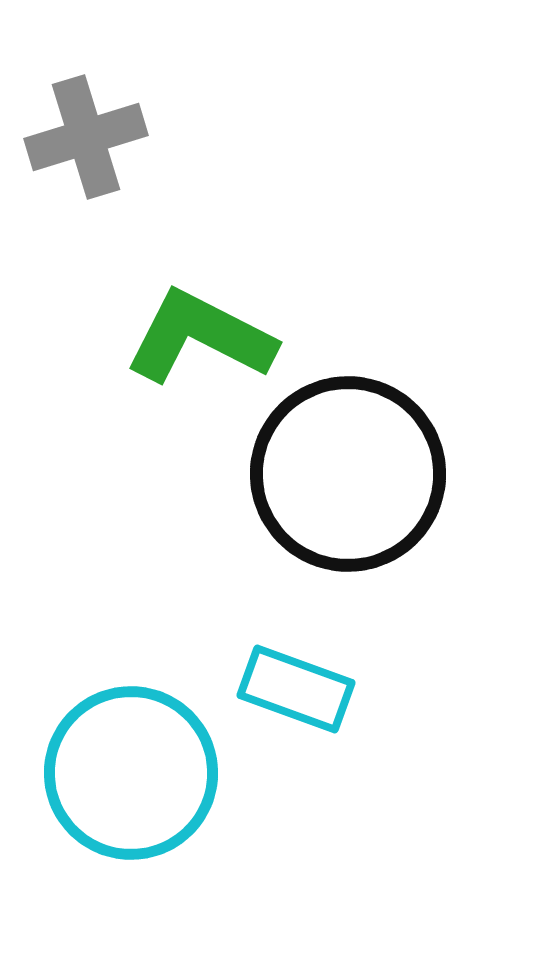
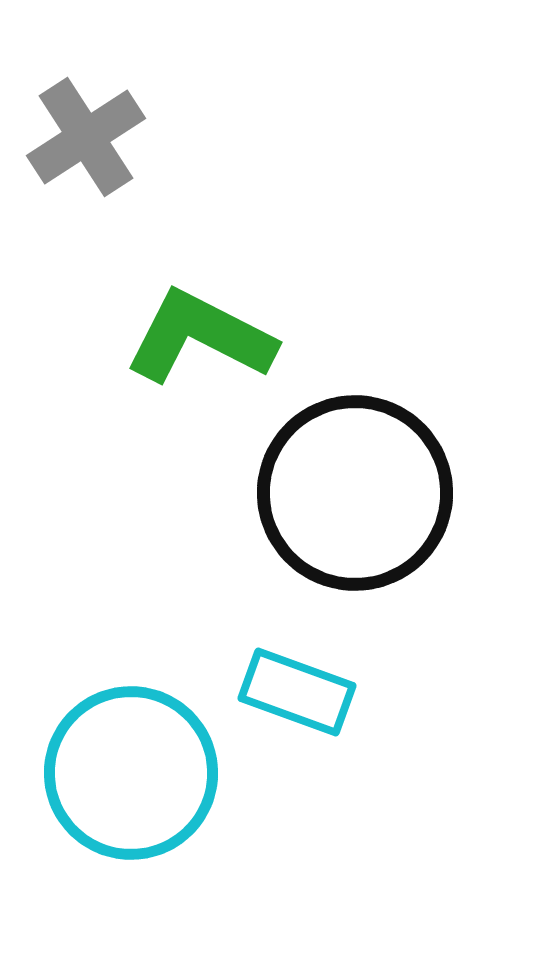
gray cross: rotated 16 degrees counterclockwise
black circle: moved 7 px right, 19 px down
cyan rectangle: moved 1 px right, 3 px down
